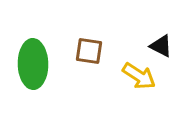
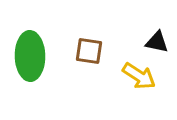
black triangle: moved 4 px left, 4 px up; rotated 15 degrees counterclockwise
green ellipse: moved 3 px left, 8 px up
